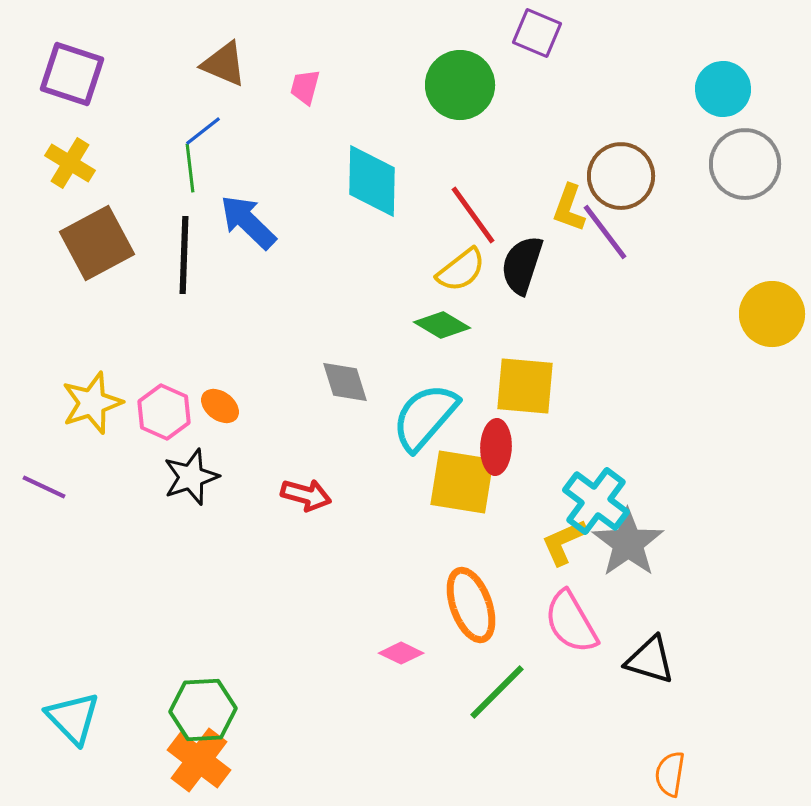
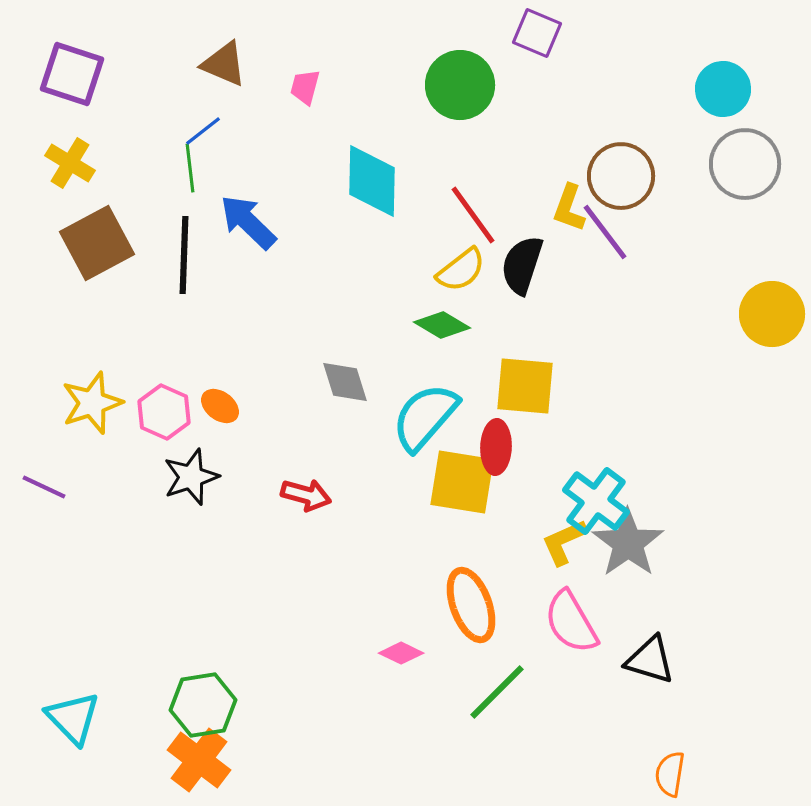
green hexagon at (203, 710): moved 5 px up; rotated 6 degrees counterclockwise
